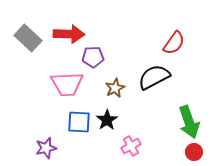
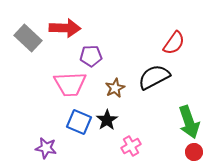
red arrow: moved 4 px left, 6 px up
purple pentagon: moved 2 px left, 1 px up
pink trapezoid: moved 3 px right
blue square: rotated 20 degrees clockwise
purple star: rotated 25 degrees clockwise
